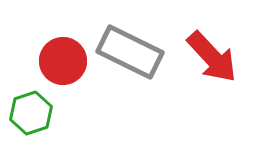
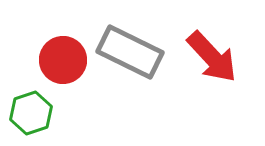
red circle: moved 1 px up
